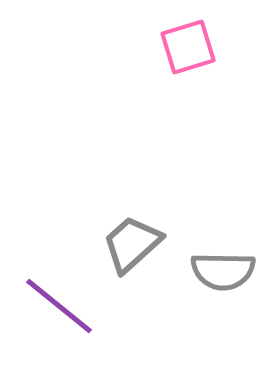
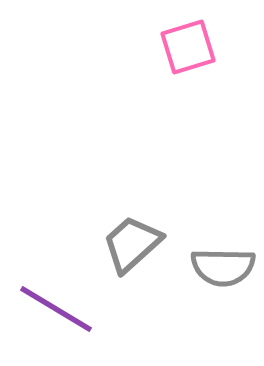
gray semicircle: moved 4 px up
purple line: moved 3 px left, 3 px down; rotated 8 degrees counterclockwise
